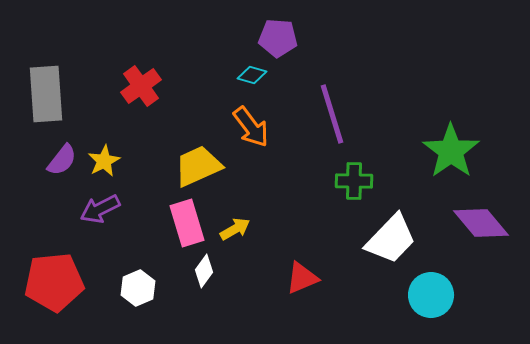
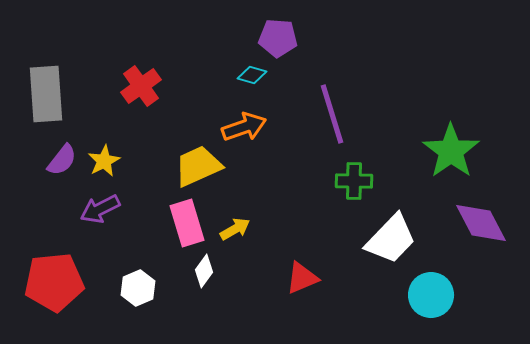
orange arrow: moved 7 px left; rotated 72 degrees counterclockwise
purple diamond: rotated 12 degrees clockwise
